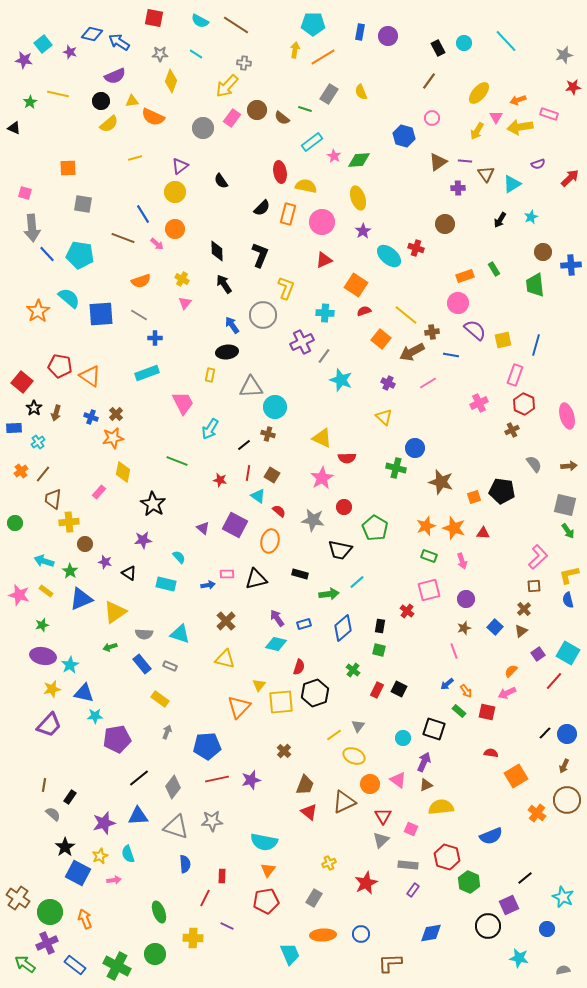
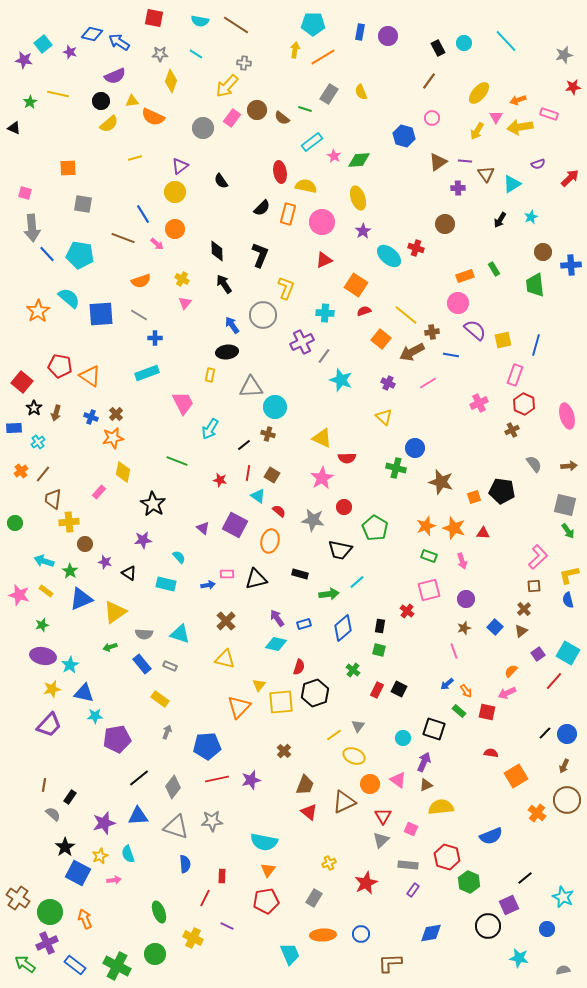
cyan semicircle at (200, 21): rotated 18 degrees counterclockwise
yellow cross at (193, 938): rotated 24 degrees clockwise
